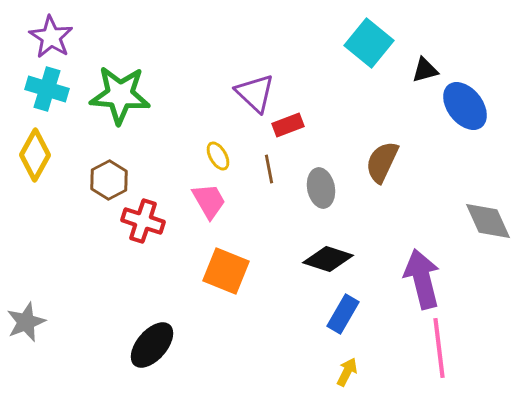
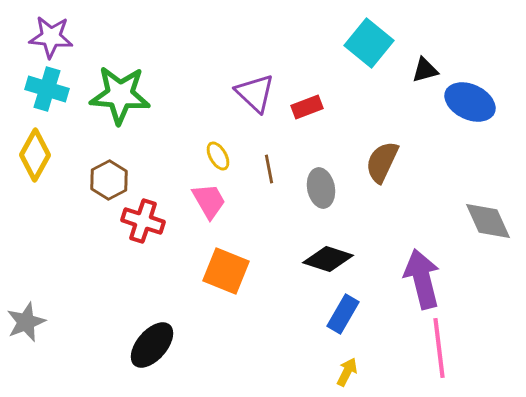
purple star: rotated 27 degrees counterclockwise
blue ellipse: moved 5 px right, 4 px up; rotated 27 degrees counterclockwise
red rectangle: moved 19 px right, 18 px up
